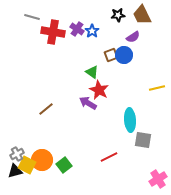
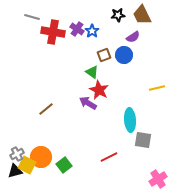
brown square: moved 7 px left
orange circle: moved 1 px left, 3 px up
